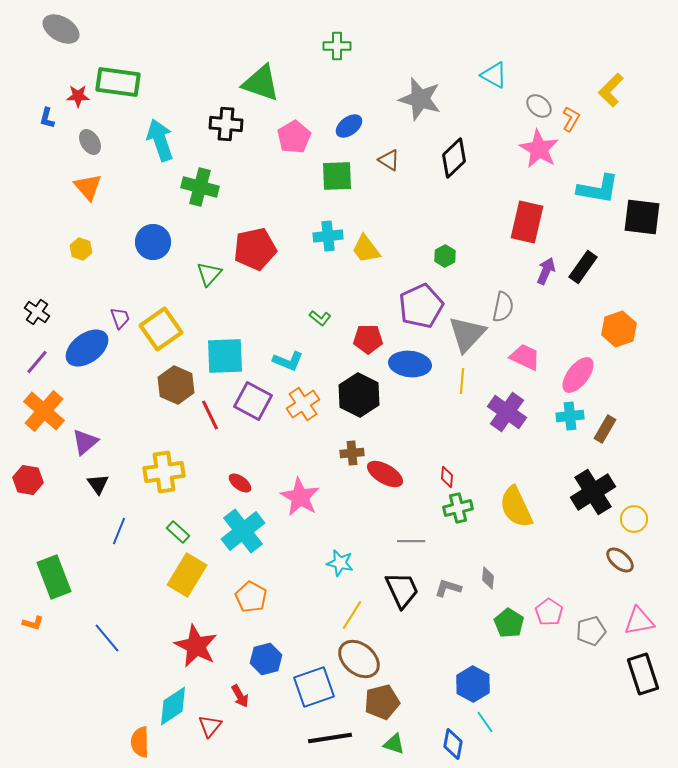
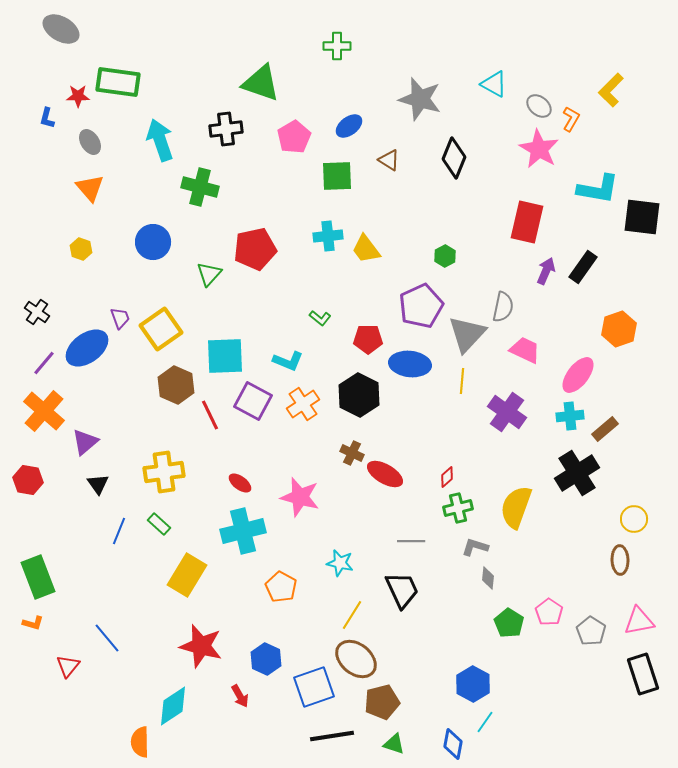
cyan triangle at (494, 75): moved 9 px down
black cross at (226, 124): moved 5 px down; rotated 12 degrees counterclockwise
black diamond at (454, 158): rotated 24 degrees counterclockwise
orange triangle at (88, 187): moved 2 px right, 1 px down
pink trapezoid at (525, 357): moved 7 px up
purple line at (37, 362): moved 7 px right, 1 px down
brown rectangle at (605, 429): rotated 20 degrees clockwise
brown cross at (352, 453): rotated 30 degrees clockwise
red diamond at (447, 477): rotated 45 degrees clockwise
black cross at (593, 492): moved 16 px left, 19 px up
pink star at (300, 497): rotated 15 degrees counterclockwise
yellow semicircle at (516, 507): rotated 45 degrees clockwise
cyan cross at (243, 531): rotated 24 degrees clockwise
green rectangle at (178, 532): moved 19 px left, 8 px up
brown ellipse at (620, 560): rotated 48 degrees clockwise
green rectangle at (54, 577): moved 16 px left
gray L-shape at (448, 588): moved 27 px right, 41 px up
orange pentagon at (251, 597): moved 30 px right, 10 px up
gray pentagon at (591, 631): rotated 24 degrees counterclockwise
red star at (196, 646): moved 5 px right; rotated 12 degrees counterclockwise
blue hexagon at (266, 659): rotated 20 degrees counterclockwise
brown ellipse at (359, 659): moved 3 px left
cyan line at (485, 722): rotated 70 degrees clockwise
red triangle at (210, 726): moved 142 px left, 60 px up
black line at (330, 738): moved 2 px right, 2 px up
